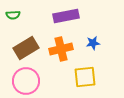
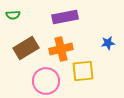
purple rectangle: moved 1 px left, 1 px down
blue star: moved 15 px right
yellow square: moved 2 px left, 6 px up
pink circle: moved 20 px right
